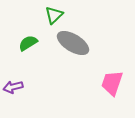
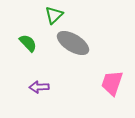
green semicircle: rotated 78 degrees clockwise
purple arrow: moved 26 px right; rotated 12 degrees clockwise
